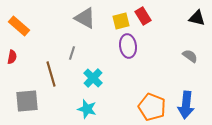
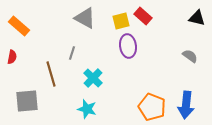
red rectangle: rotated 18 degrees counterclockwise
